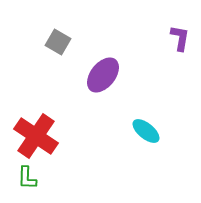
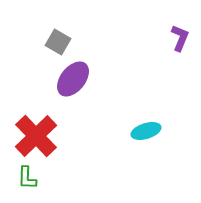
purple L-shape: rotated 12 degrees clockwise
purple ellipse: moved 30 px left, 4 px down
cyan ellipse: rotated 56 degrees counterclockwise
red cross: rotated 12 degrees clockwise
